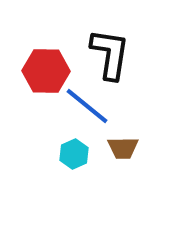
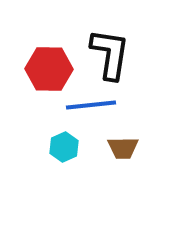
red hexagon: moved 3 px right, 2 px up
blue line: moved 4 px right, 1 px up; rotated 45 degrees counterclockwise
cyan hexagon: moved 10 px left, 7 px up
